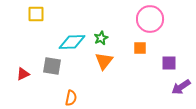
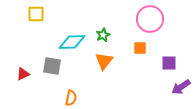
green star: moved 2 px right, 3 px up
